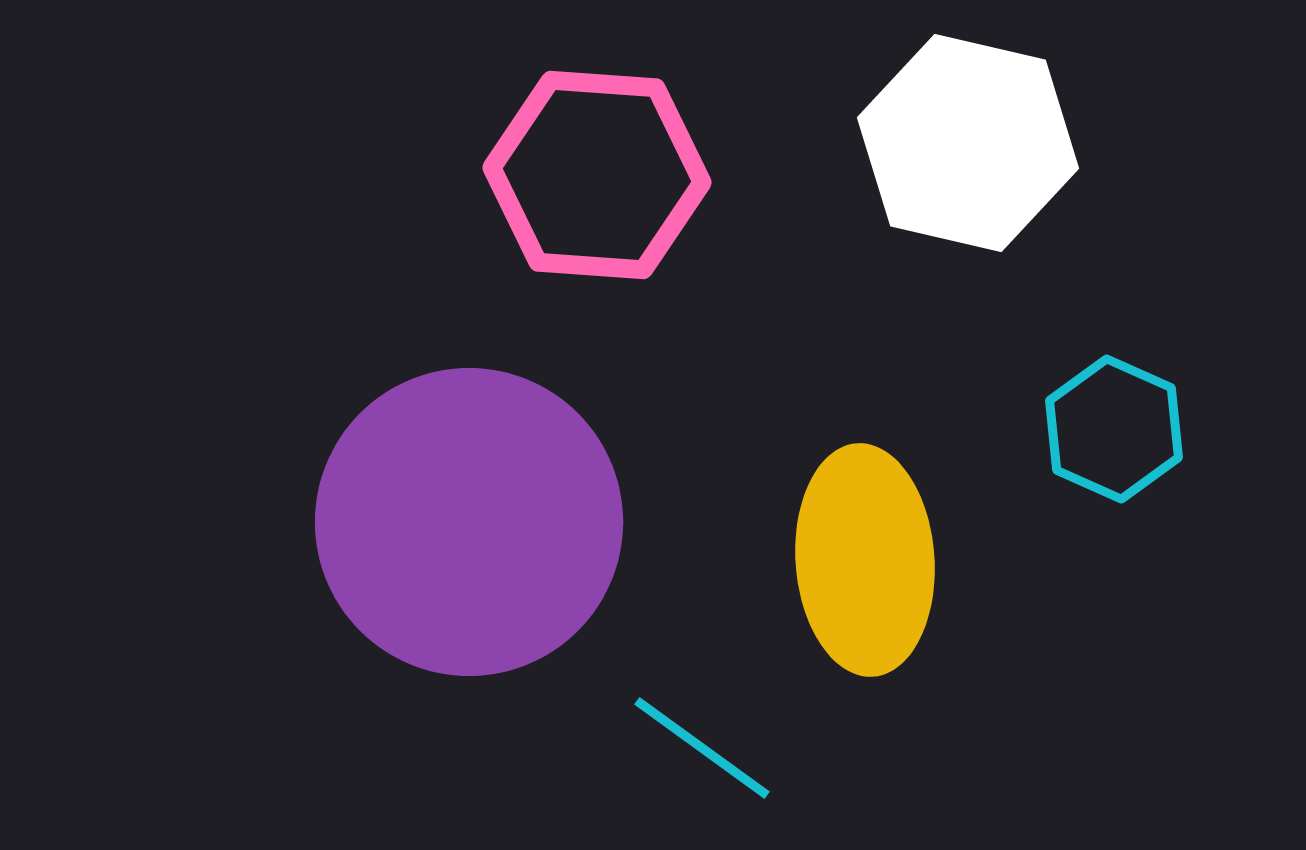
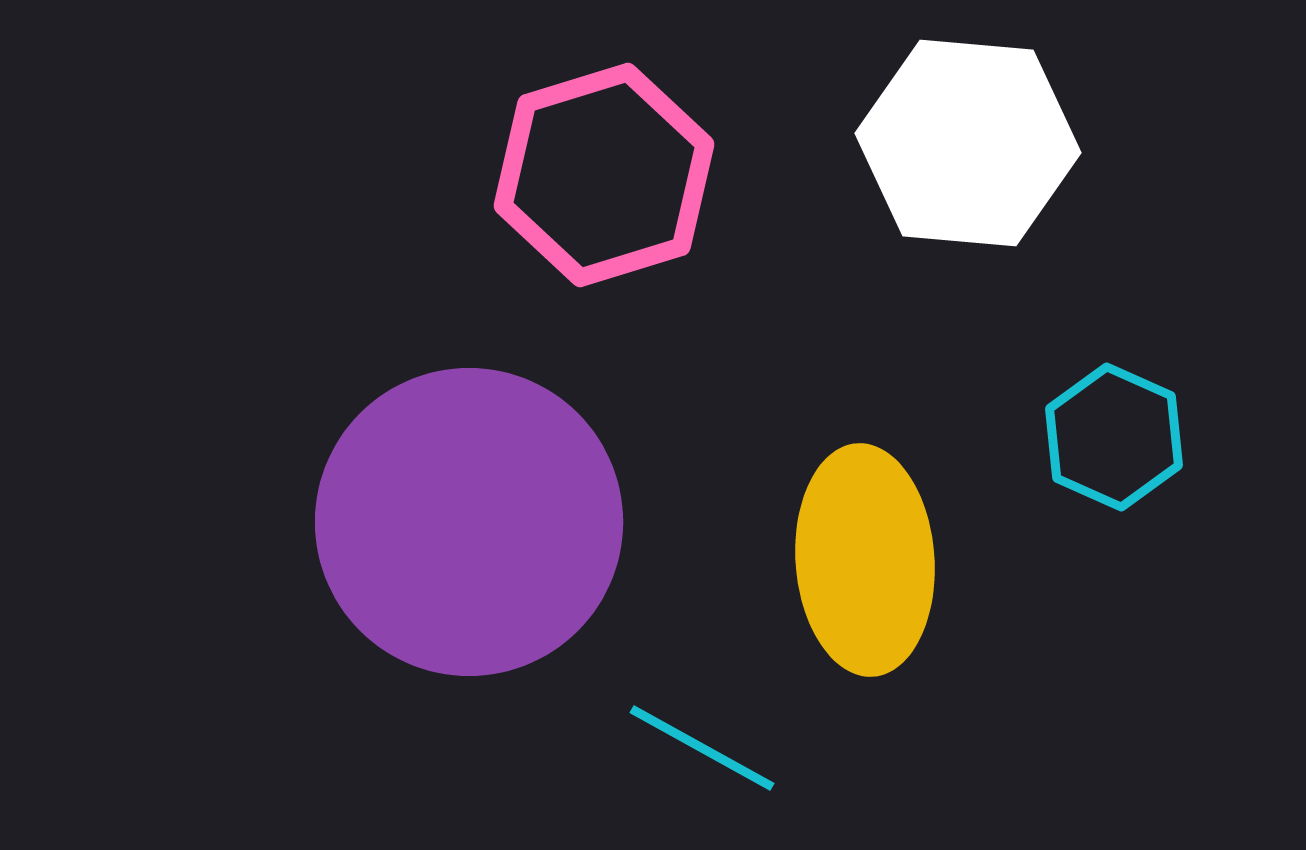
white hexagon: rotated 8 degrees counterclockwise
pink hexagon: moved 7 px right; rotated 21 degrees counterclockwise
cyan hexagon: moved 8 px down
cyan line: rotated 7 degrees counterclockwise
